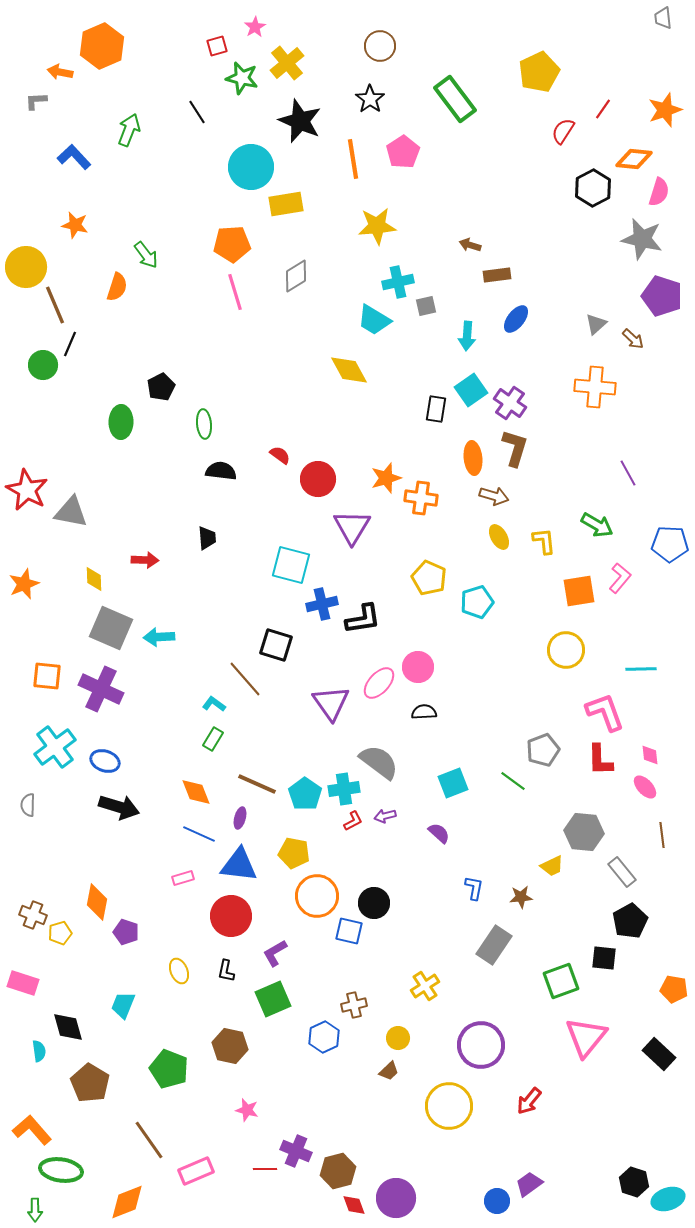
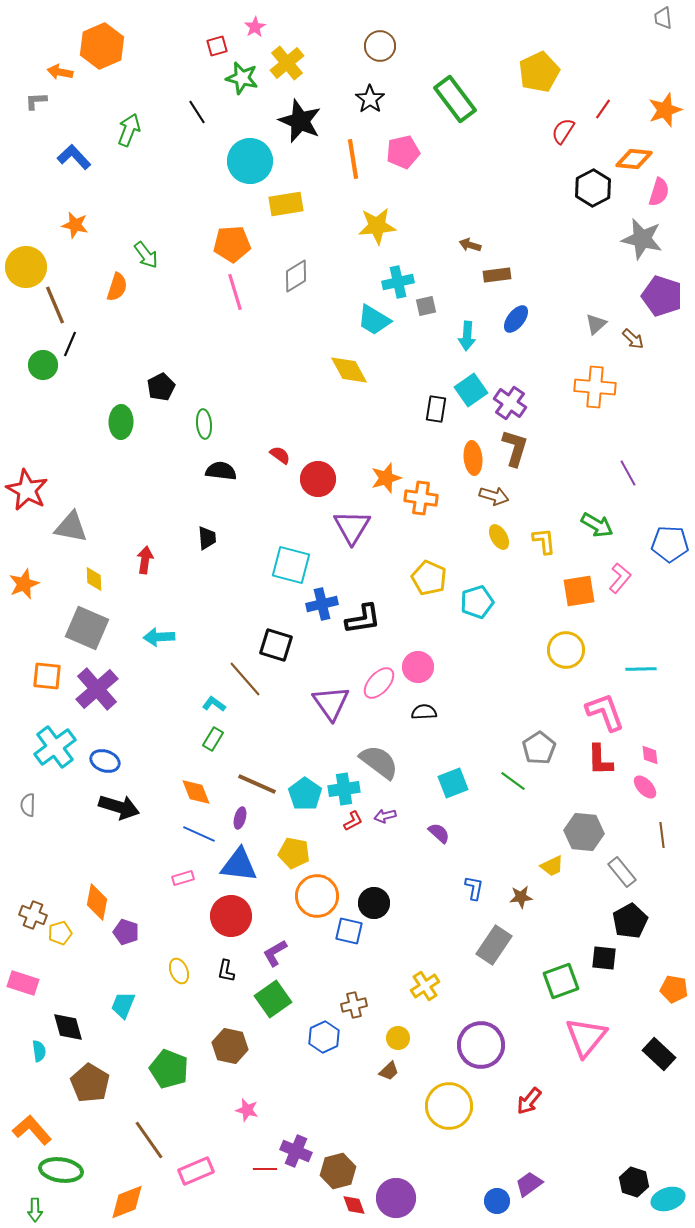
pink pentagon at (403, 152): rotated 20 degrees clockwise
cyan circle at (251, 167): moved 1 px left, 6 px up
gray triangle at (71, 512): moved 15 px down
red arrow at (145, 560): rotated 84 degrees counterclockwise
gray square at (111, 628): moved 24 px left
purple cross at (101, 689): moved 4 px left; rotated 24 degrees clockwise
gray pentagon at (543, 750): moved 4 px left, 2 px up; rotated 12 degrees counterclockwise
green square at (273, 999): rotated 12 degrees counterclockwise
